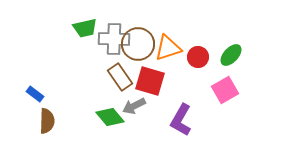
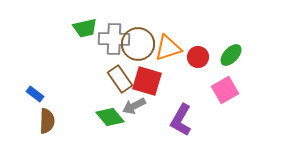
brown rectangle: moved 2 px down
red square: moved 3 px left
